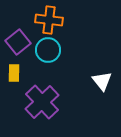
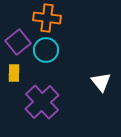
orange cross: moved 2 px left, 2 px up
cyan circle: moved 2 px left
white triangle: moved 1 px left, 1 px down
